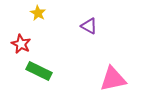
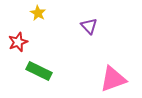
purple triangle: rotated 18 degrees clockwise
red star: moved 3 px left, 2 px up; rotated 24 degrees clockwise
pink triangle: rotated 8 degrees counterclockwise
